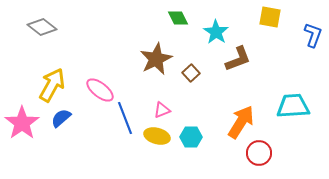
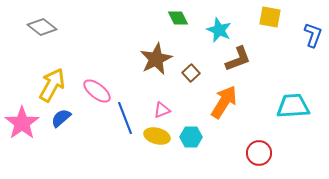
cyan star: moved 3 px right, 2 px up; rotated 10 degrees counterclockwise
pink ellipse: moved 3 px left, 1 px down
orange arrow: moved 17 px left, 20 px up
